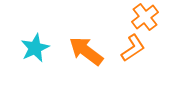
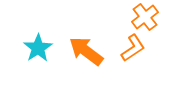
cyan star: moved 3 px right; rotated 8 degrees counterclockwise
